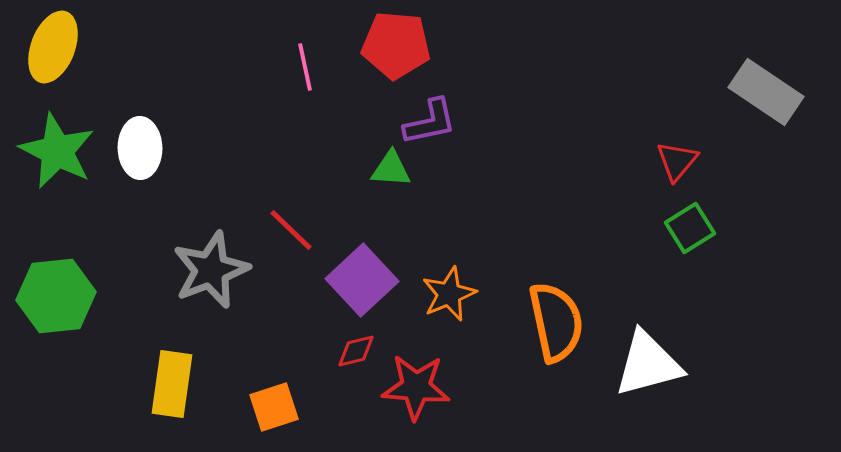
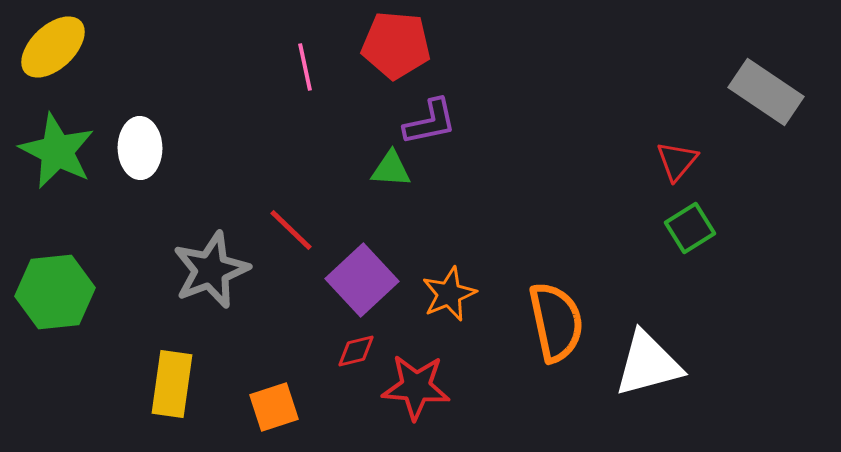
yellow ellipse: rotated 26 degrees clockwise
green hexagon: moved 1 px left, 4 px up
